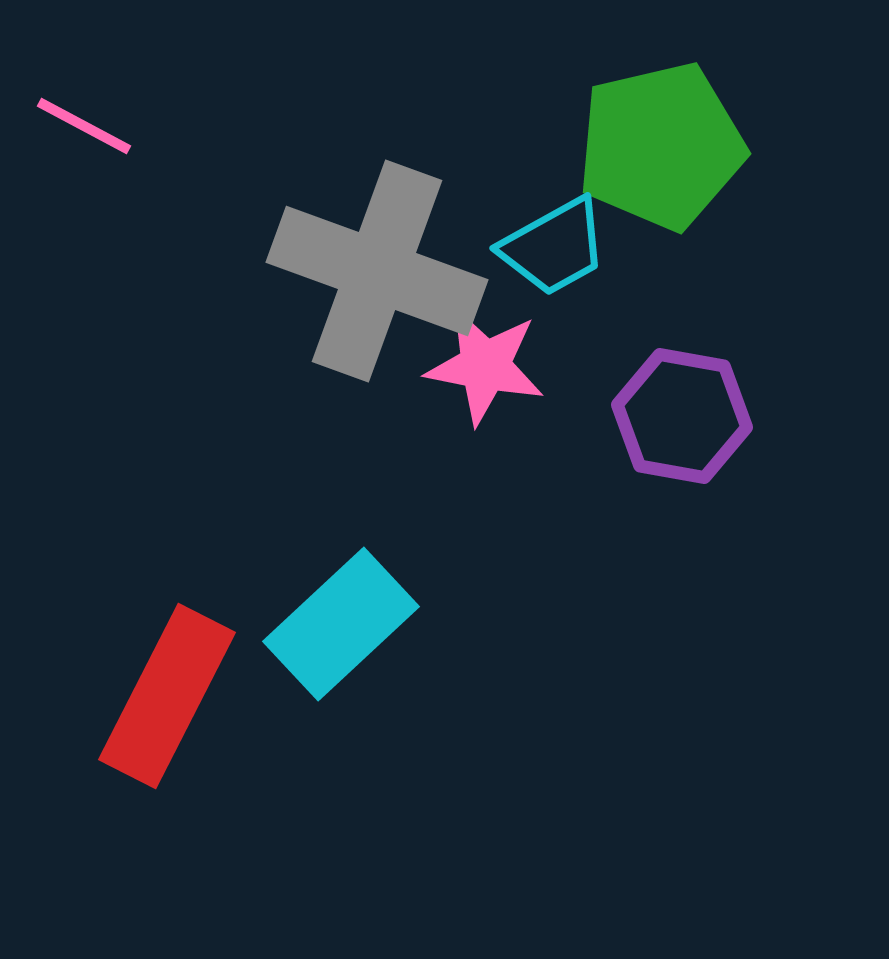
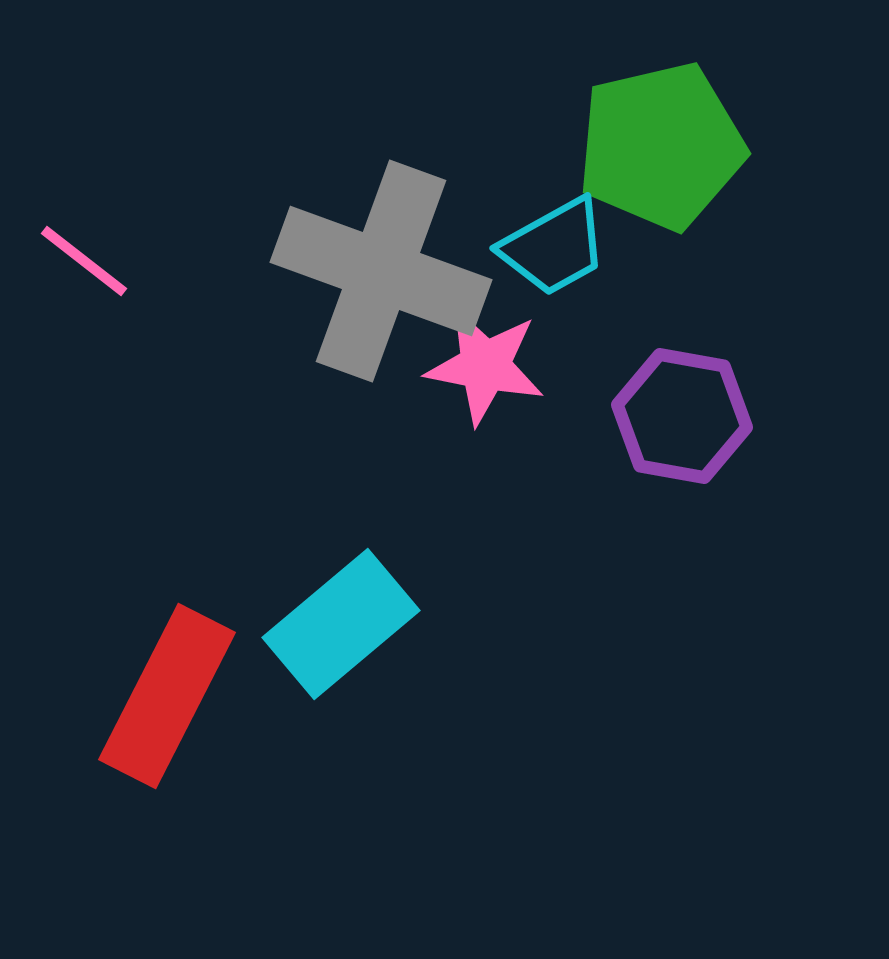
pink line: moved 135 px down; rotated 10 degrees clockwise
gray cross: moved 4 px right
cyan rectangle: rotated 3 degrees clockwise
